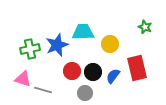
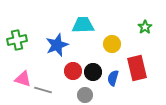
green star: rotated 16 degrees clockwise
cyan trapezoid: moved 7 px up
yellow circle: moved 2 px right
green cross: moved 13 px left, 9 px up
red circle: moved 1 px right
blue semicircle: moved 2 px down; rotated 21 degrees counterclockwise
gray circle: moved 2 px down
